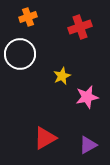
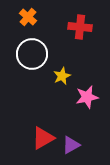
orange cross: rotated 30 degrees counterclockwise
red cross: rotated 25 degrees clockwise
white circle: moved 12 px right
red triangle: moved 2 px left
purple triangle: moved 17 px left
